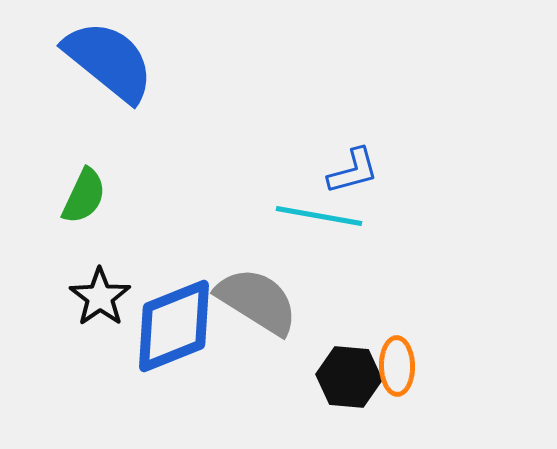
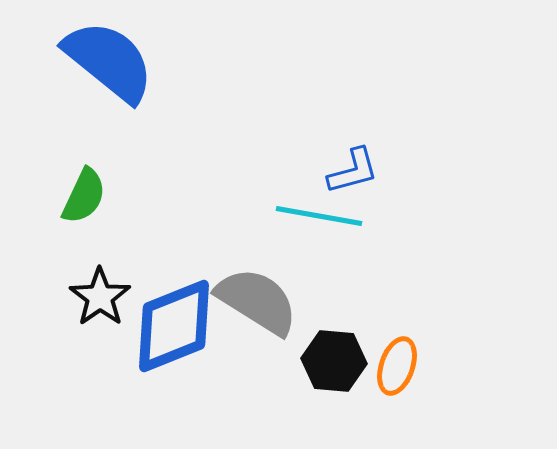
orange ellipse: rotated 20 degrees clockwise
black hexagon: moved 15 px left, 16 px up
